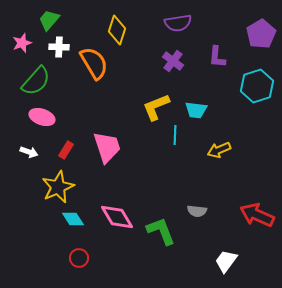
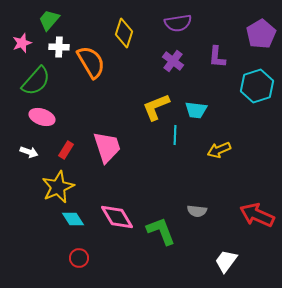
yellow diamond: moved 7 px right, 3 px down
orange semicircle: moved 3 px left, 1 px up
